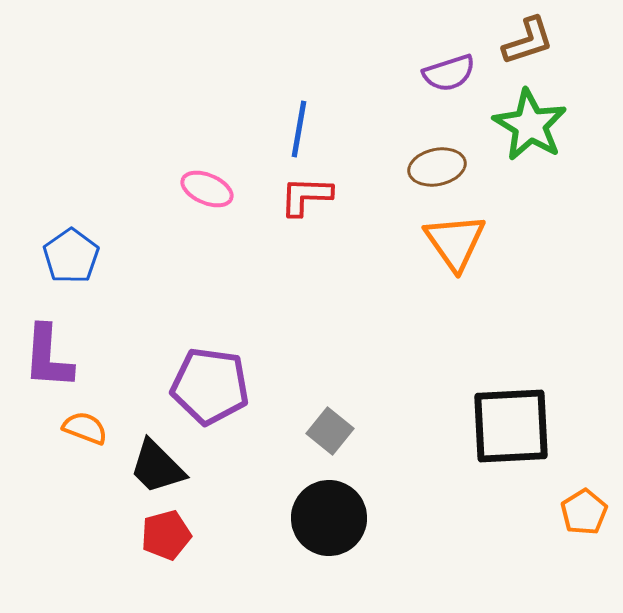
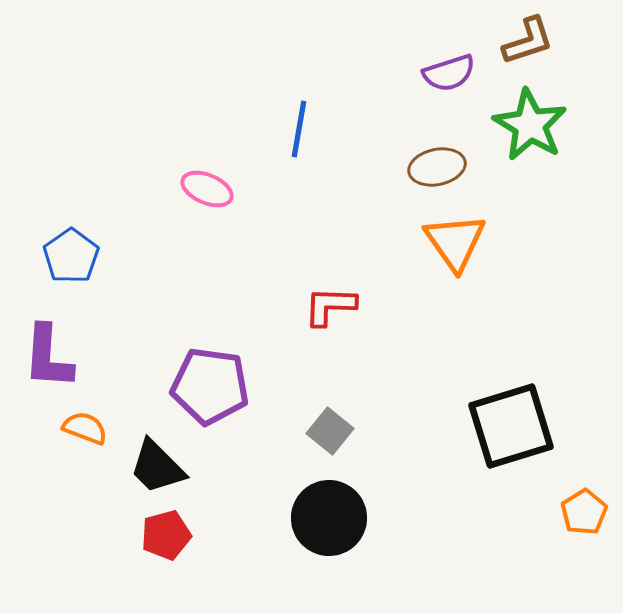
red L-shape: moved 24 px right, 110 px down
black square: rotated 14 degrees counterclockwise
